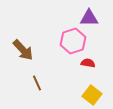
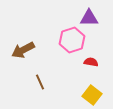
pink hexagon: moved 1 px left, 1 px up
brown arrow: rotated 105 degrees clockwise
red semicircle: moved 3 px right, 1 px up
brown line: moved 3 px right, 1 px up
